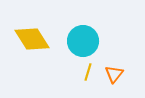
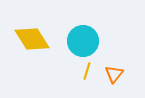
yellow line: moved 1 px left, 1 px up
